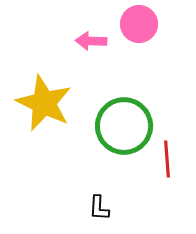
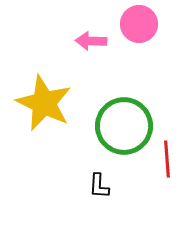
black L-shape: moved 22 px up
